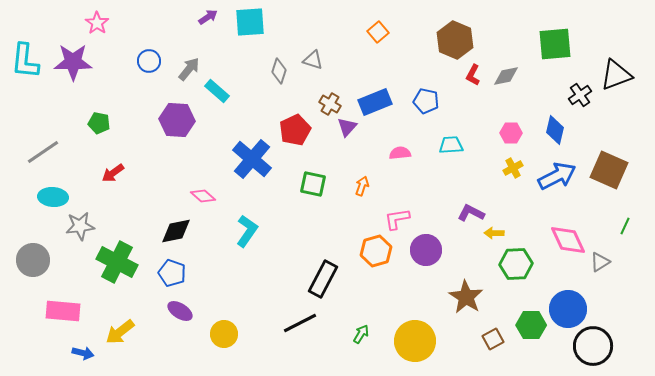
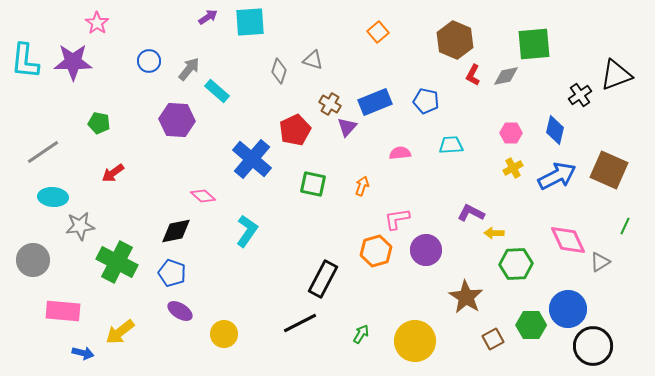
green square at (555, 44): moved 21 px left
